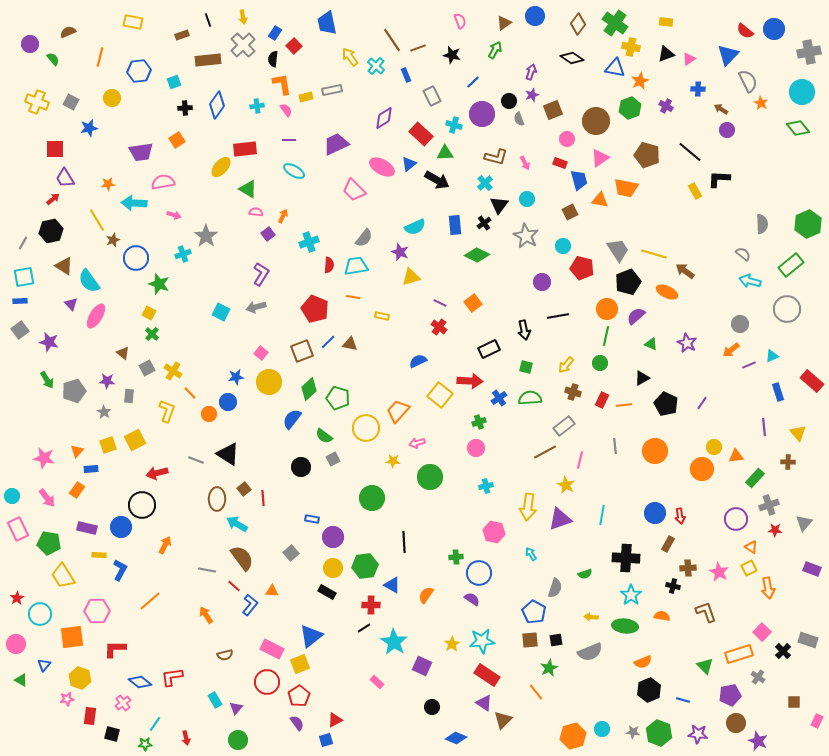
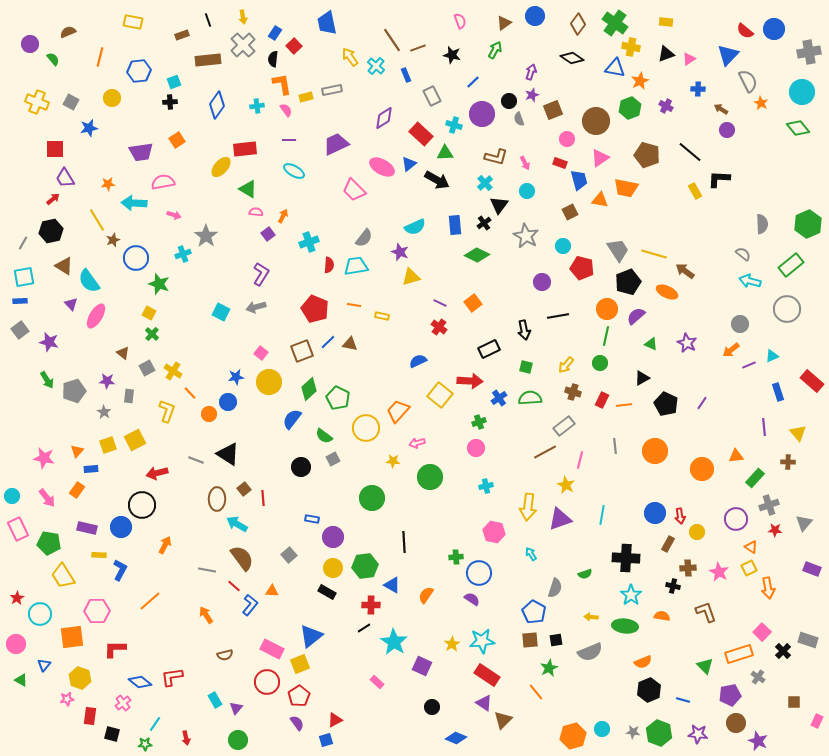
black cross at (185, 108): moved 15 px left, 6 px up
cyan circle at (527, 199): moved 8 px up
orange line at (353, 297): moved 1 px right, 8 px down
green pentagon at (338, 398): rotated 10 degrees clockwise
yellow circle at (714, 447): moved 17 px left, 85 px down
gray square at (291, 553): moved 2 px left, 2 px down
